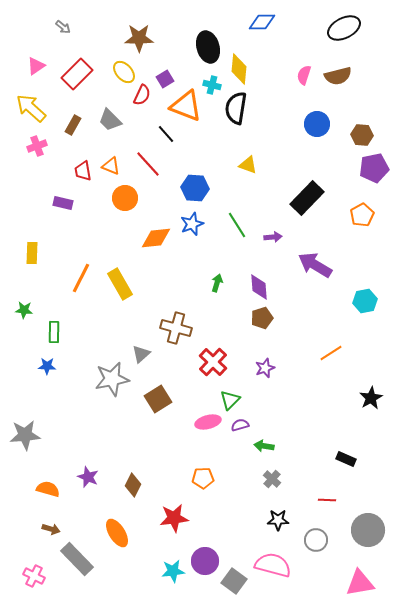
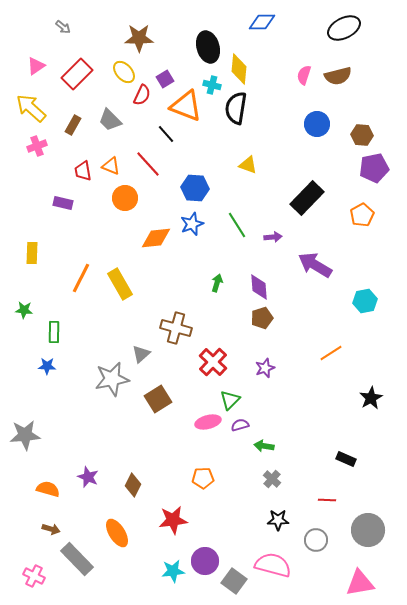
red star at (174, 518): moved 1 px left, 2 px down
